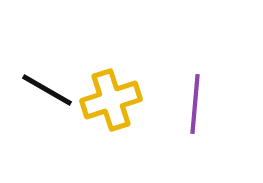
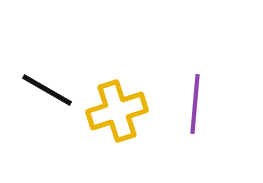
yellow cross: moved 6 px right, 11 px down
